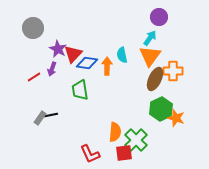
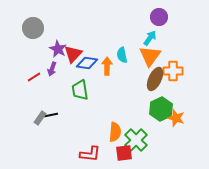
red L-shape: rotated 60 degrees counterclockwise
